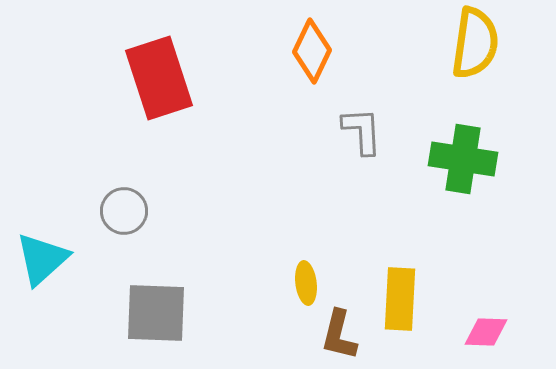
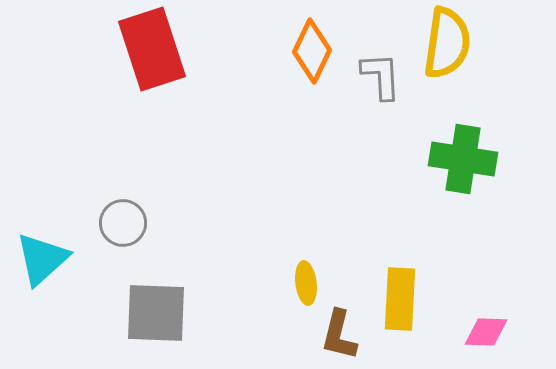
yellow semicircle: moved 28 px left
red rectangle: moved 7 px left, 29 px up
gray L-shape: moved 19 px right, 55 px up
gray circle: moved 1 px left, 12 px down
